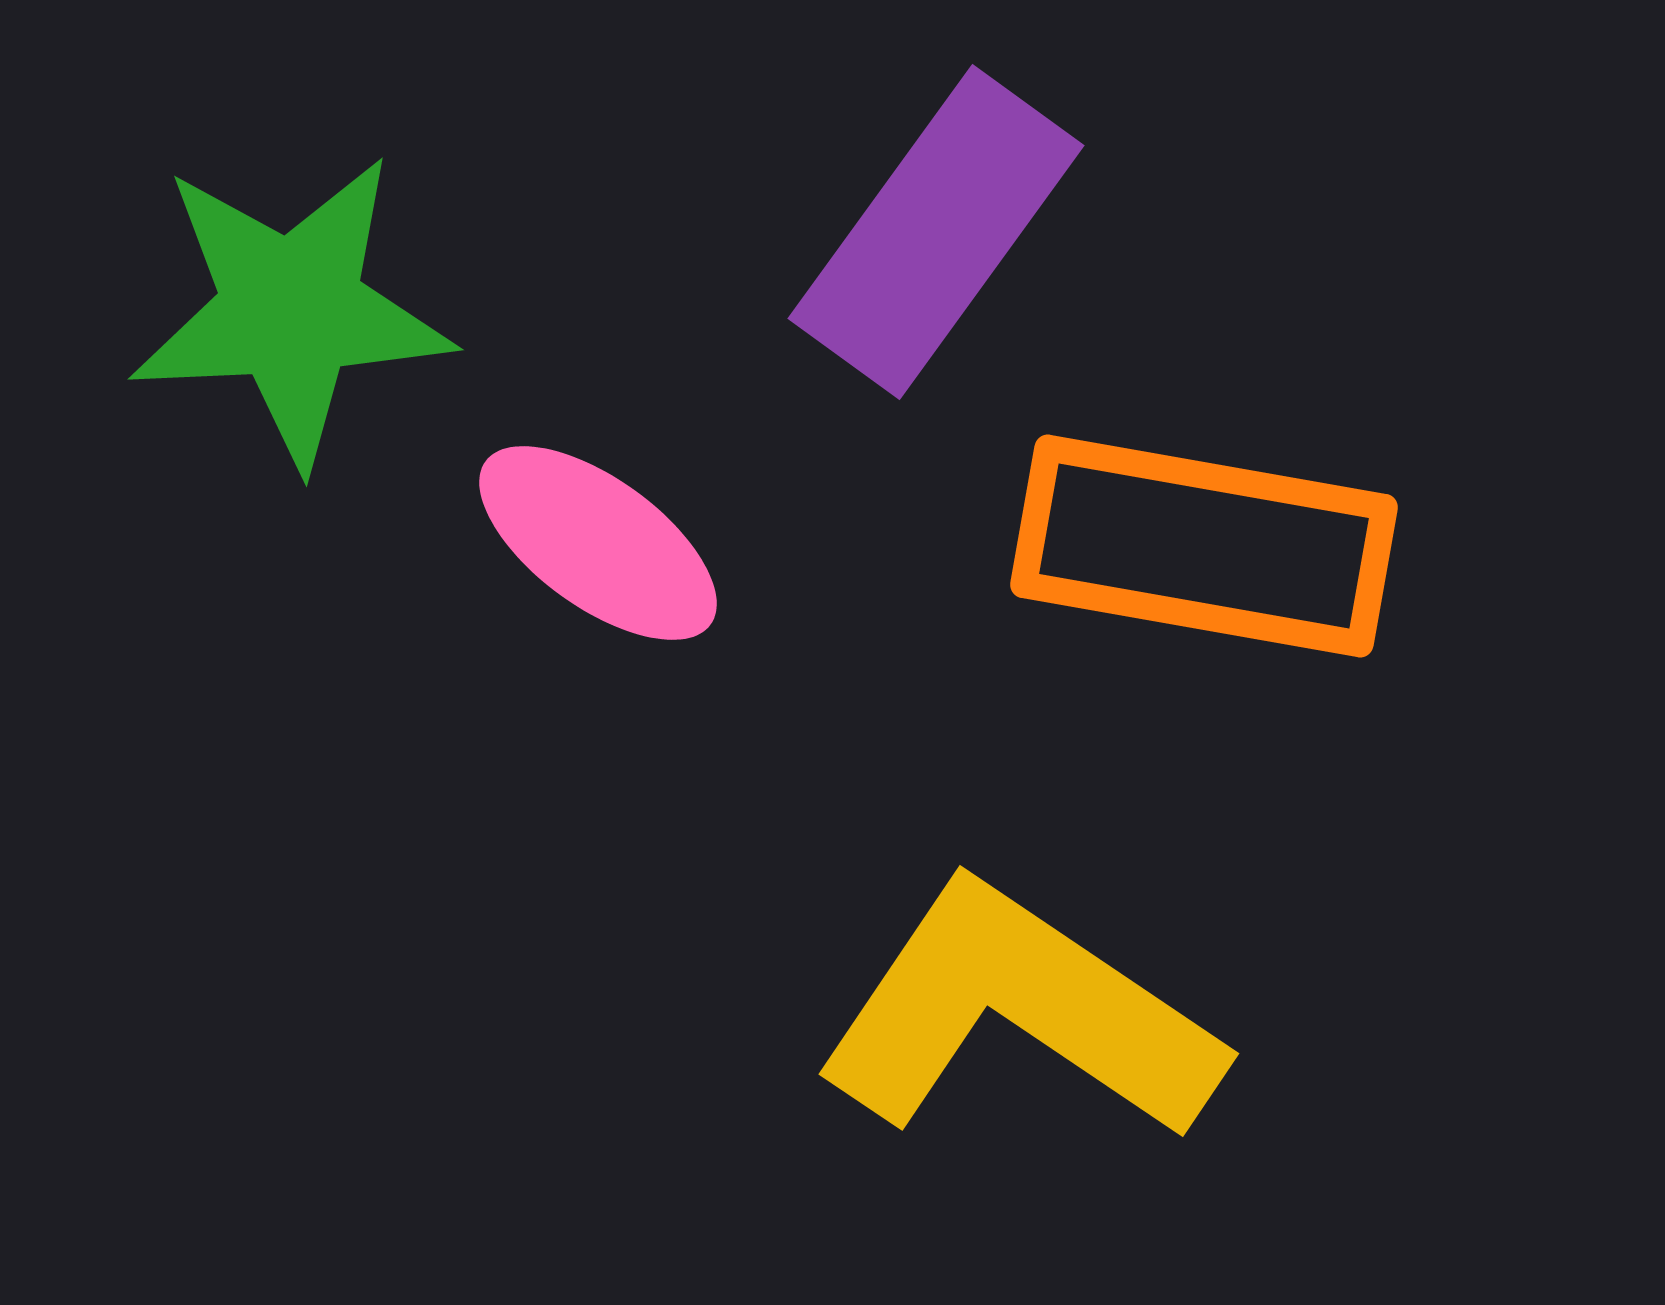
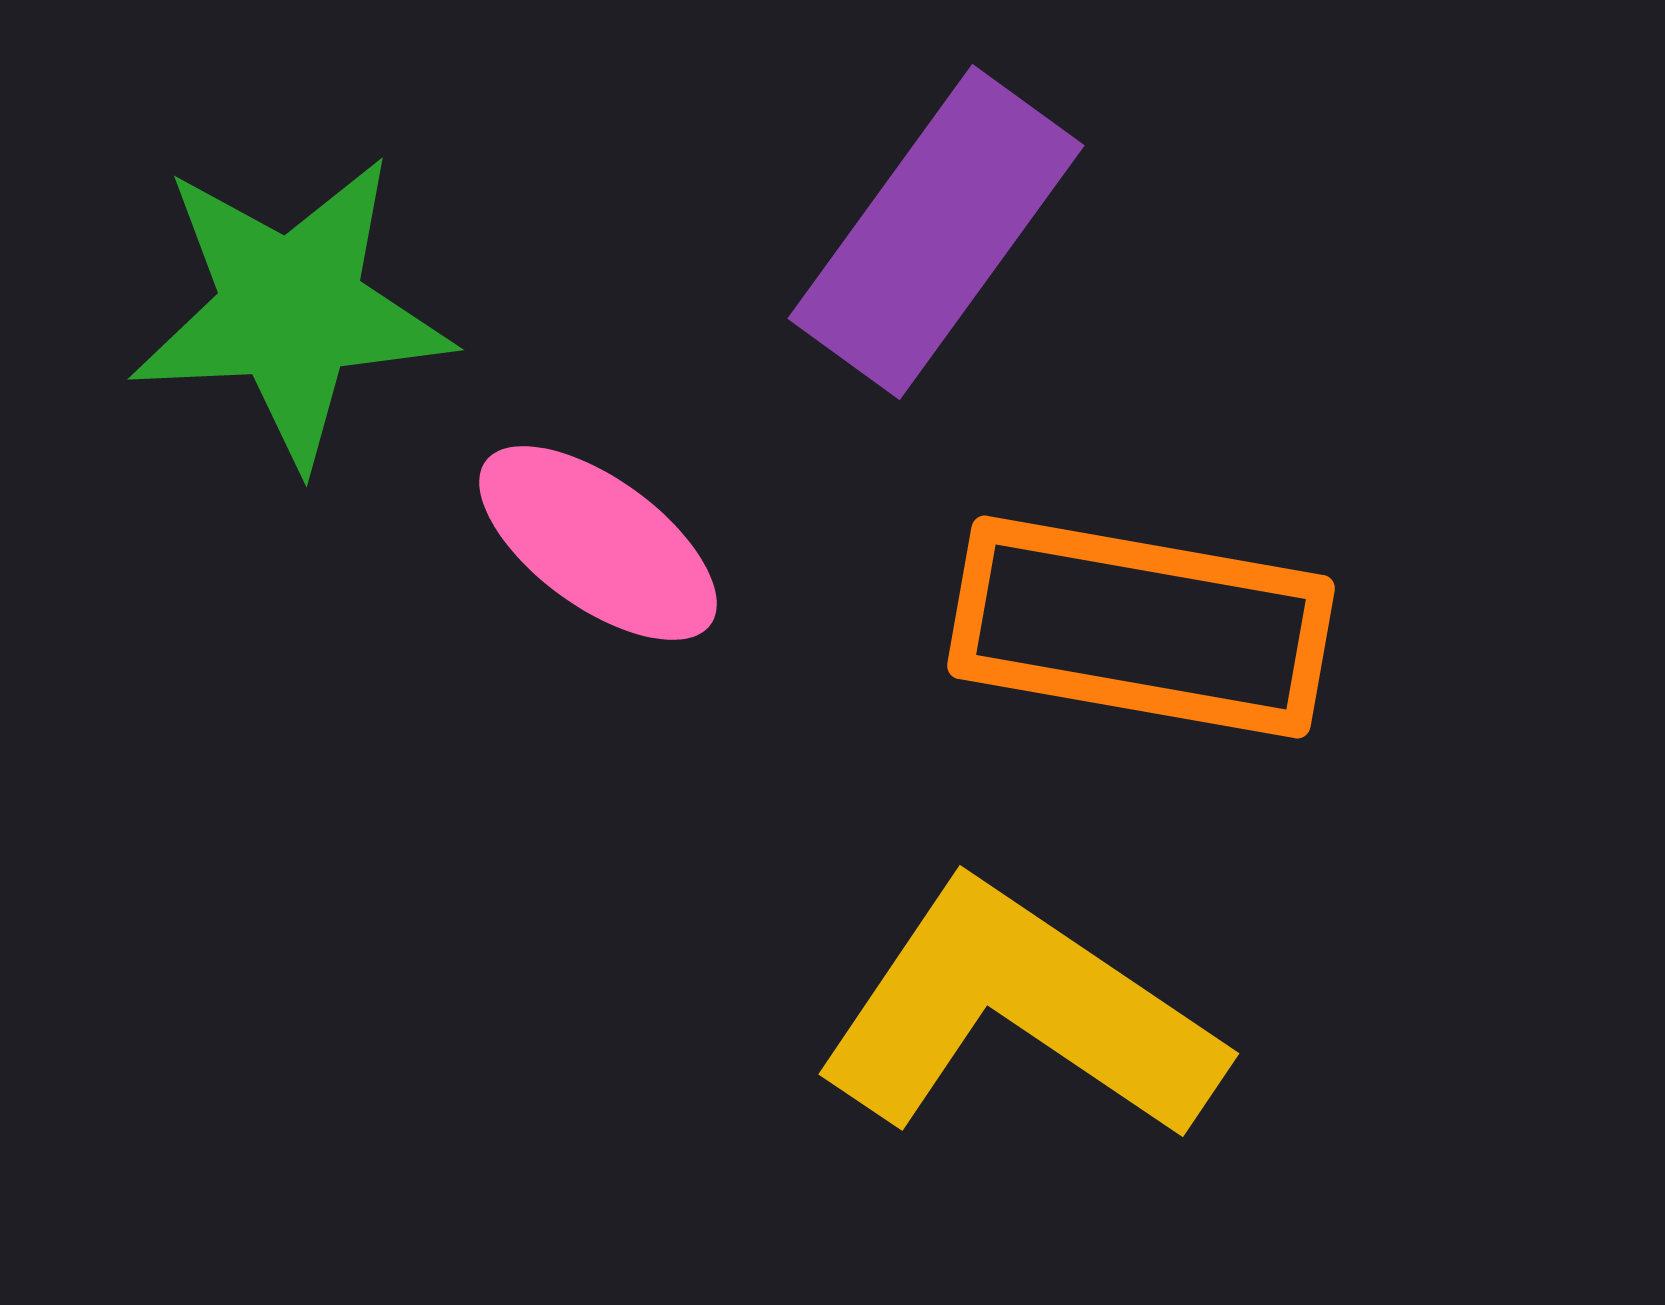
orange rectangle: moved 63 px left, 81 px down
